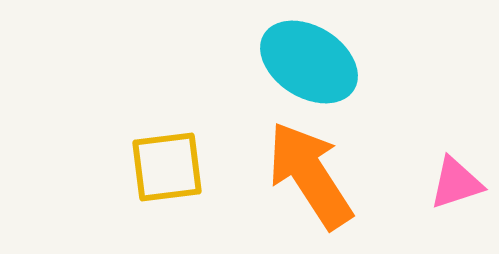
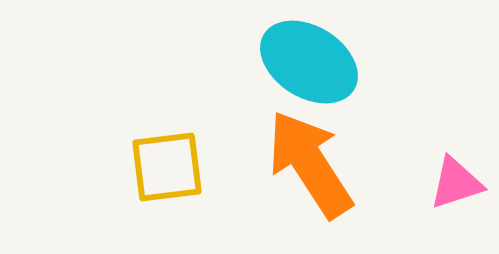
orange arrow: moved 11 px up
